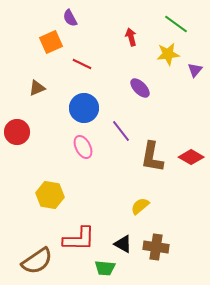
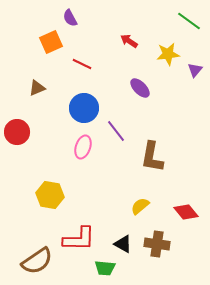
green line: moved 13 px right, 3 px up
red arrow: moved 2 px left, 4 px down; rotated 42 degrees counterclockwise
purple line: moved 5 px left
pink ellipse: rotated 45 degrees clockwise
red diamond: moved 5 px left, 55 px down; rotated 20 degrees clockwise
brown cross: moved 1 px right, 3 px up
